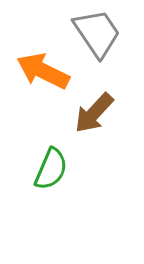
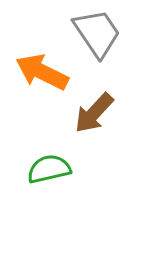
orange arrow: moved 1 px left, 1 px down
green semicircle: moved 2 px left; rotated 126 degrees counterclockwise
